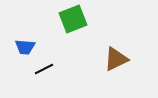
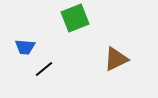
green square: moved 2 px right, 1 px up
black line: rotated 12 degrees counterclockwise
